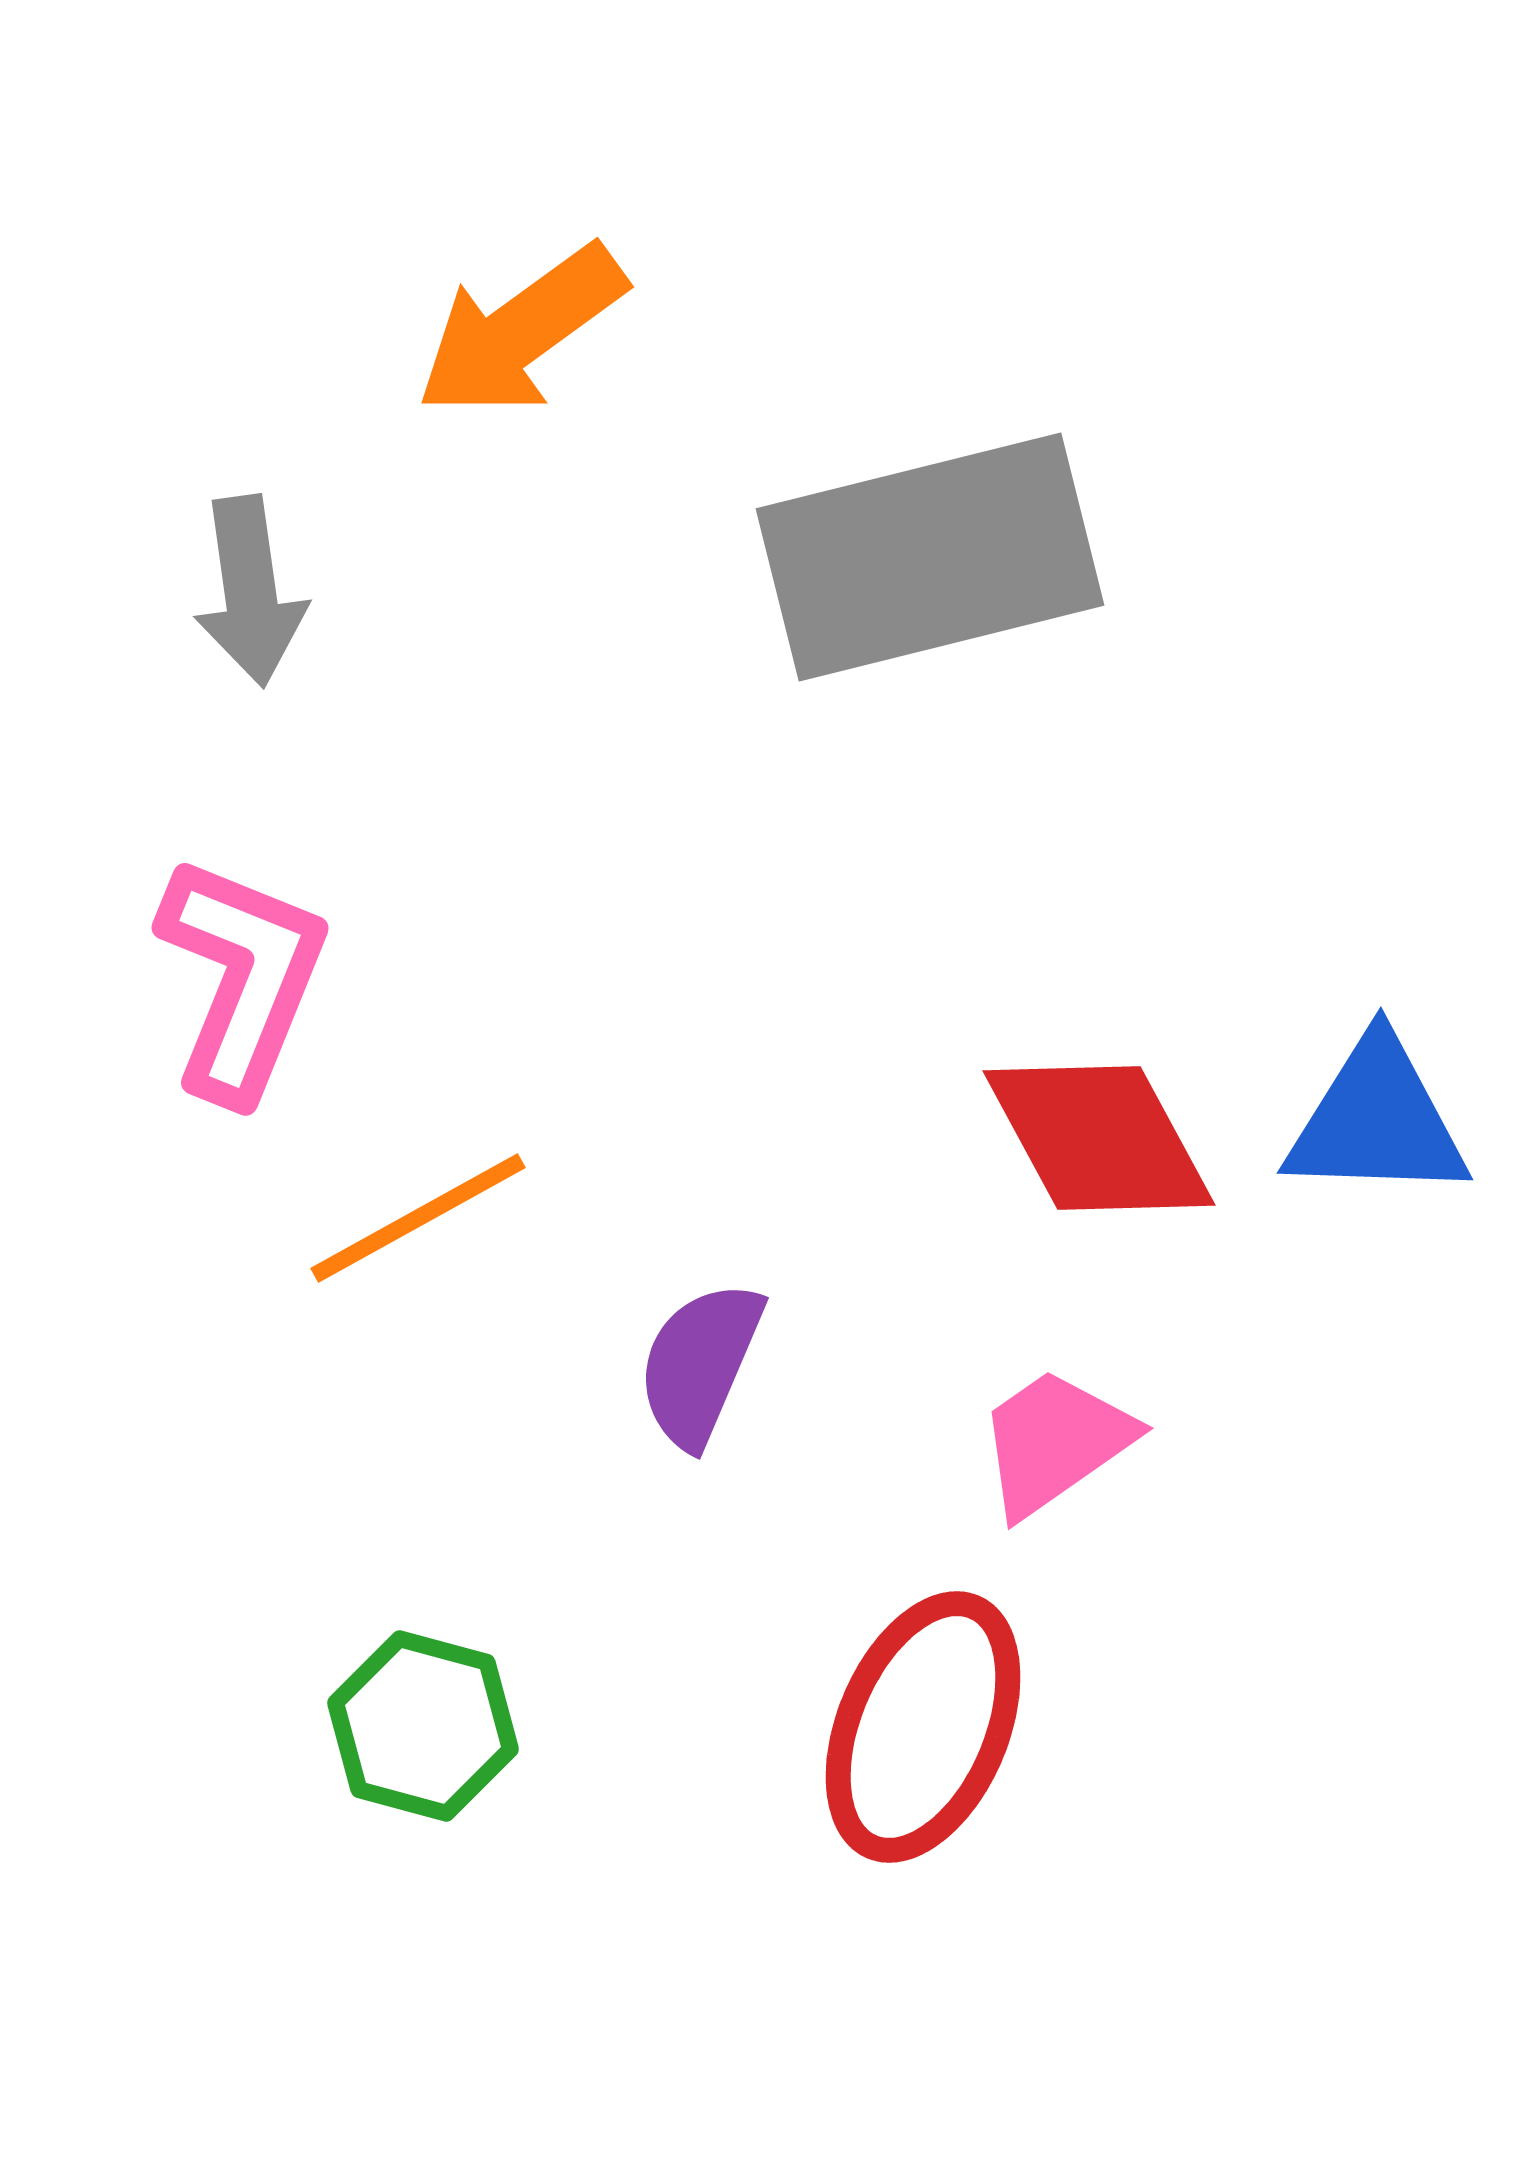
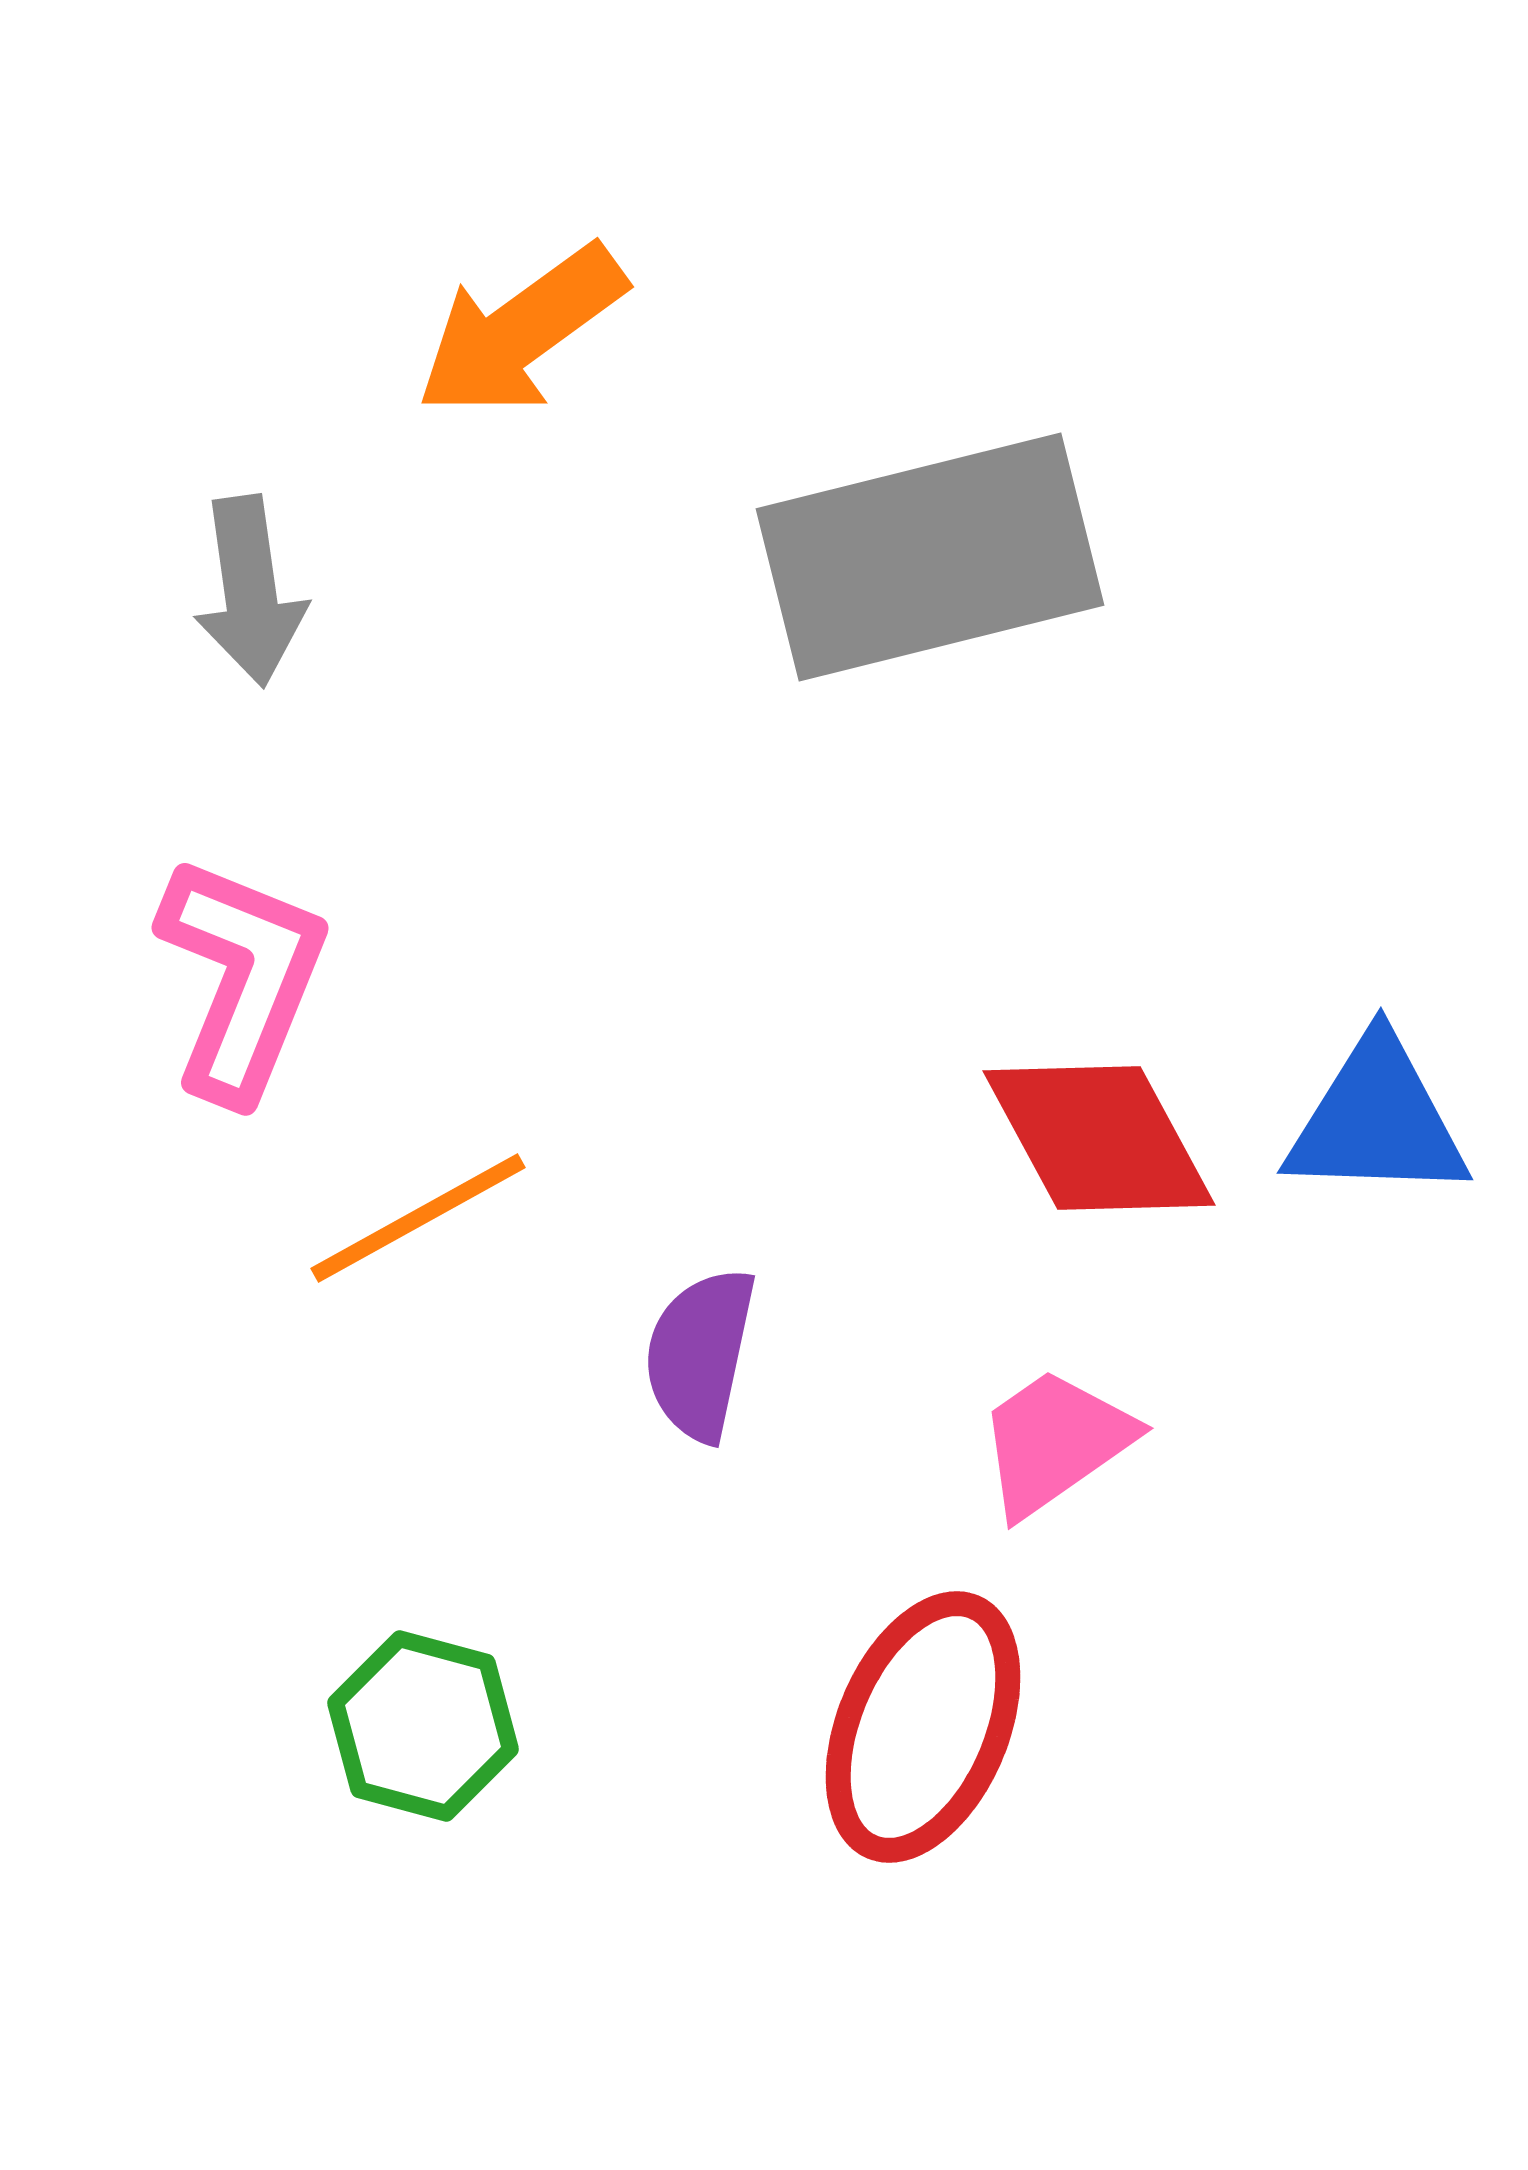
purple semicircle: moved 10 px up; rotated 11 degrees counterclockwise
